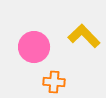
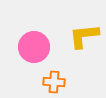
yellow L-shape: rotated 52 degrees counterclockwise
